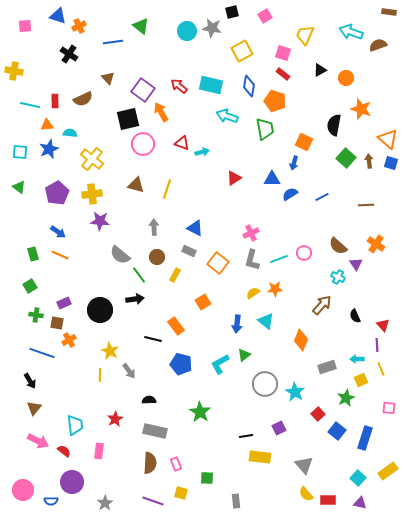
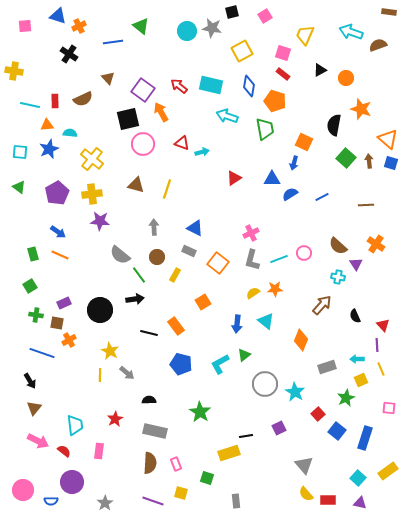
cyan cross at (338, 277): rotated 16 degrees counterclockwise
black line at (153, 339): moved 4 px left, 6 px up
gray arrow at (129, 371): moved 2 px left, 2 px down; rotated 14 degrees counterclockwise
yellow rectangle at (260, 457): moved 31 px left, 4 px up; rotated 25 degrees counterclockwise
green square at (207, 478): rotated 16 degrees clockwise
